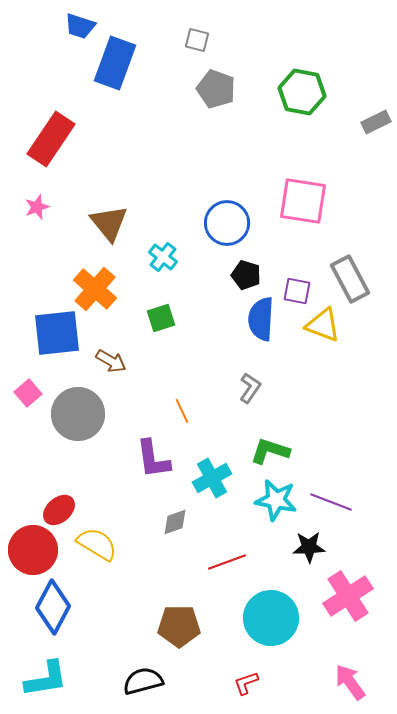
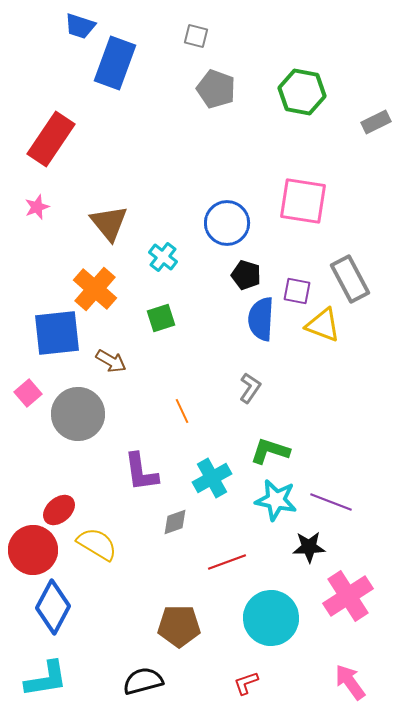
gray square at (197, 40): moved 1 px left, 4 px up
purple L-shape at (153, 459): moved 12 px left, 13 px down
